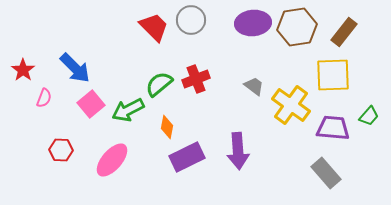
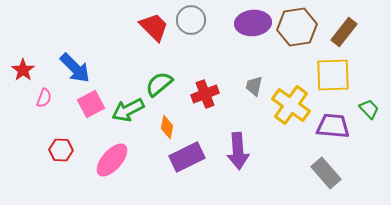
red cross: moved 9 px right, 15 px down
gray trapezoid: rotated 115 degrees counterclockwise
pink square: rotated 12 degrees clockwise
green trapezoid: moved 7 px up; rotated 85 degrees counterclockwise
purple trapezoid: moved 2 px up
